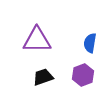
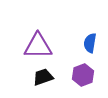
purple triangle: moved 1 px right, 6 px down
